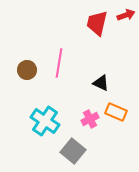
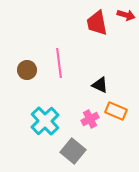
red arrow: rotated 36 degrees clockwise
red trapezoid: rotated 24 degrees counterclockwise
pink line: rotated 16 degrees counterclockwise
black triangle: moved 1 px left, 2 px down
orange rectangle: moved 1 px up
cyan cross: rotated 12 degrees clockwise
